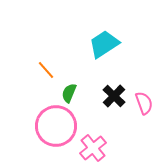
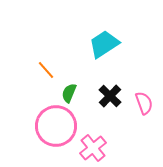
black cross: moved 4 px left
